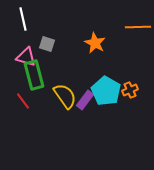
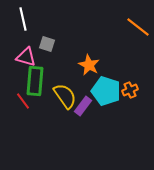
orange line: rotated 40 degrees clockwise
orange star: moved 6 px left, 22 px down
green rectangle: moved 1 px right, 6 px down; rotated 20 degrees clockwise
cyan pentagon: rotated 12 degrees counterclockwise
purple rectangle: moved 2 px left, 6 px down
